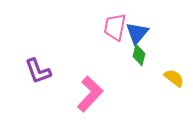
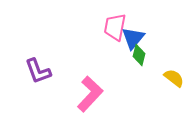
blue triangle: moved 4 px left, 5 px down
